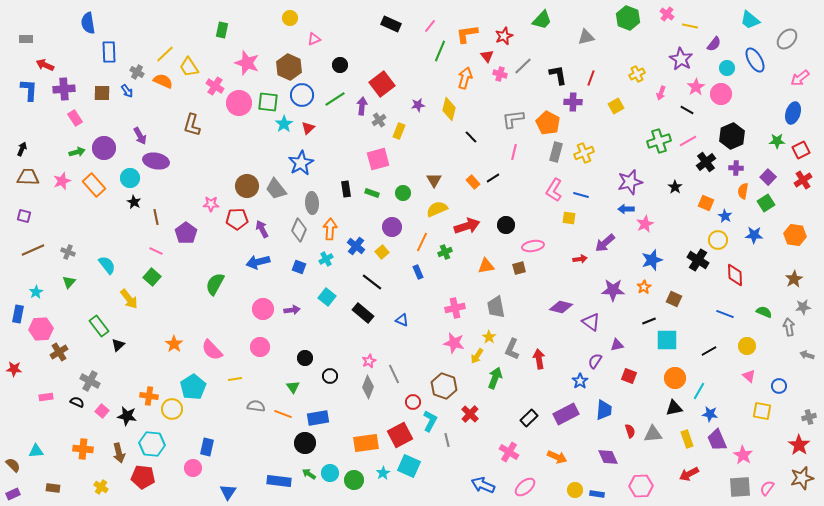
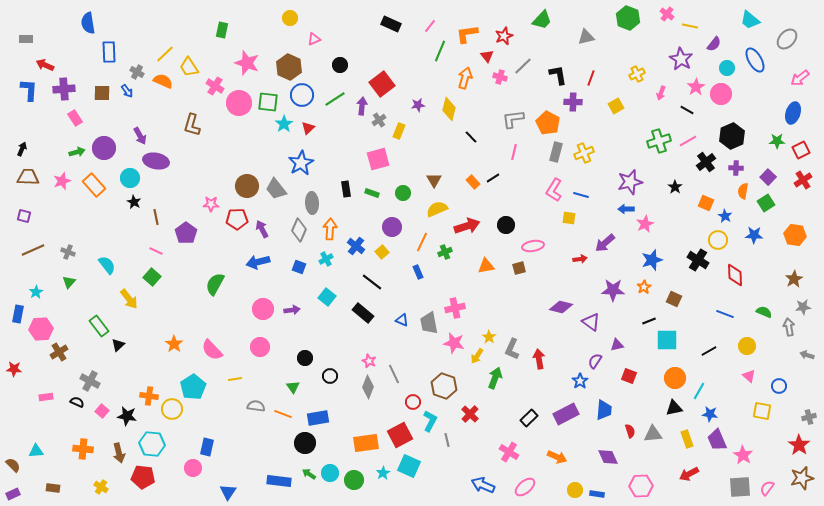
pink cross at (500, 74): moved 3 px down
gray trapezoid at (496, 307): moved 67 px left, 16 px down
pink star at (369, 361): rotated 24 degrees counterclockwise
